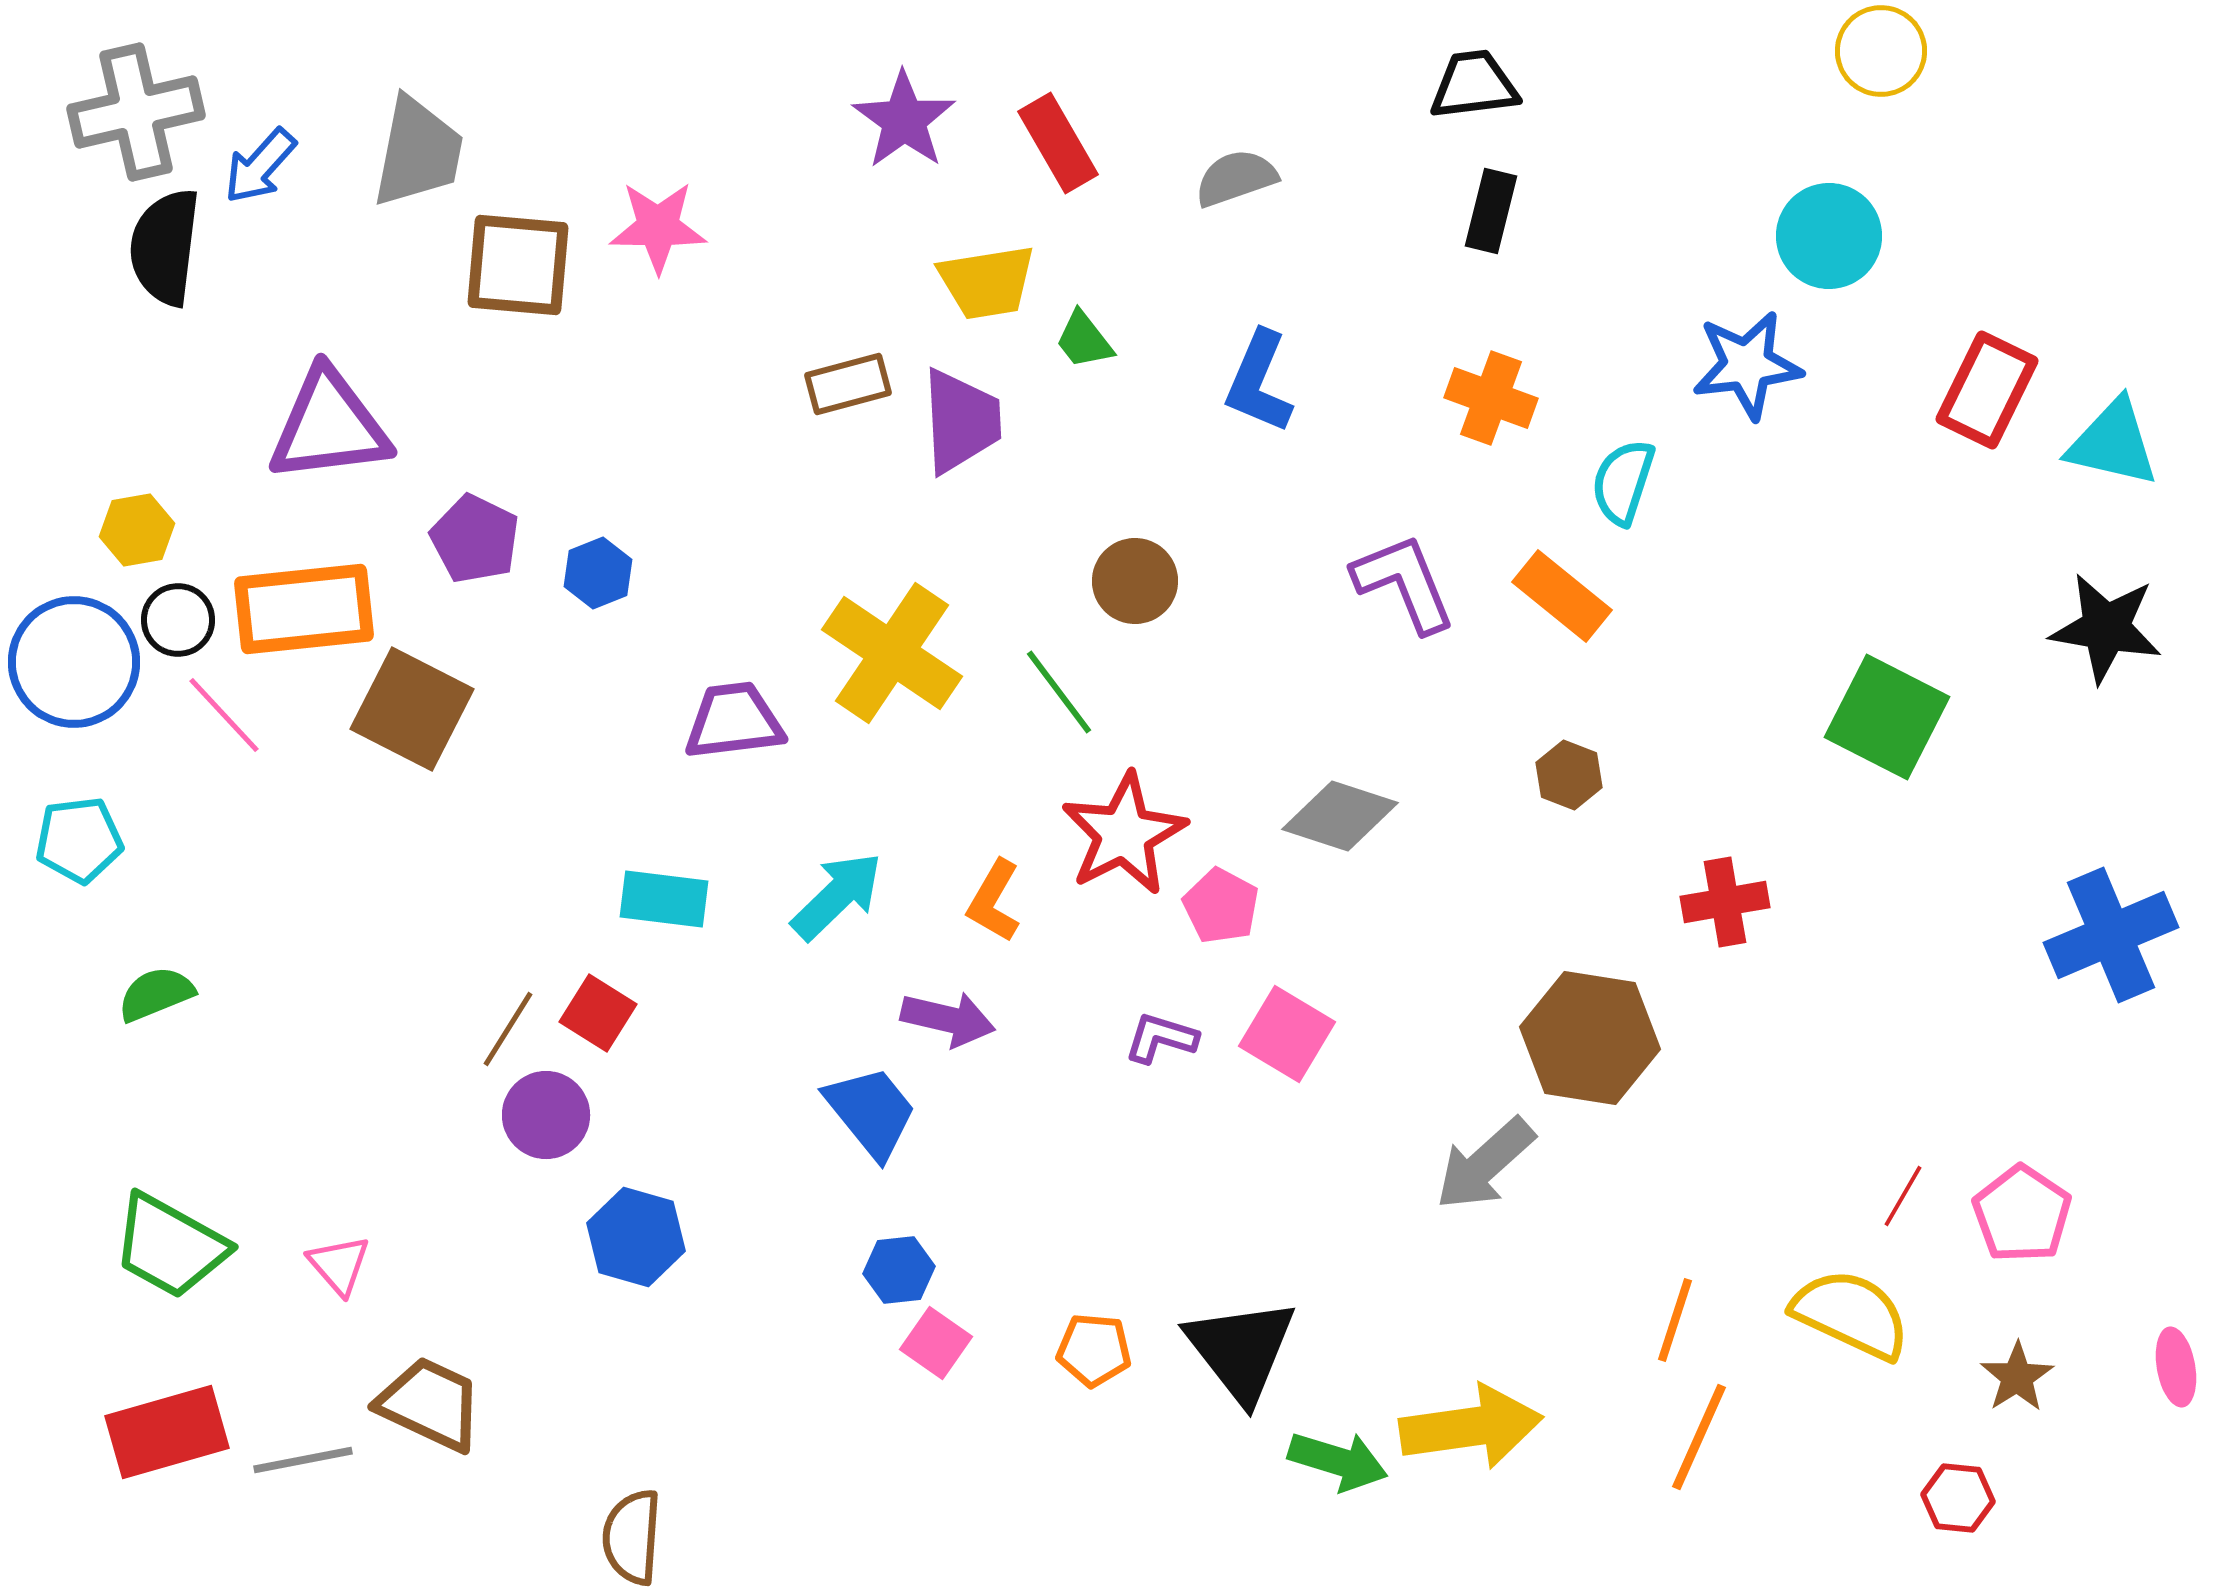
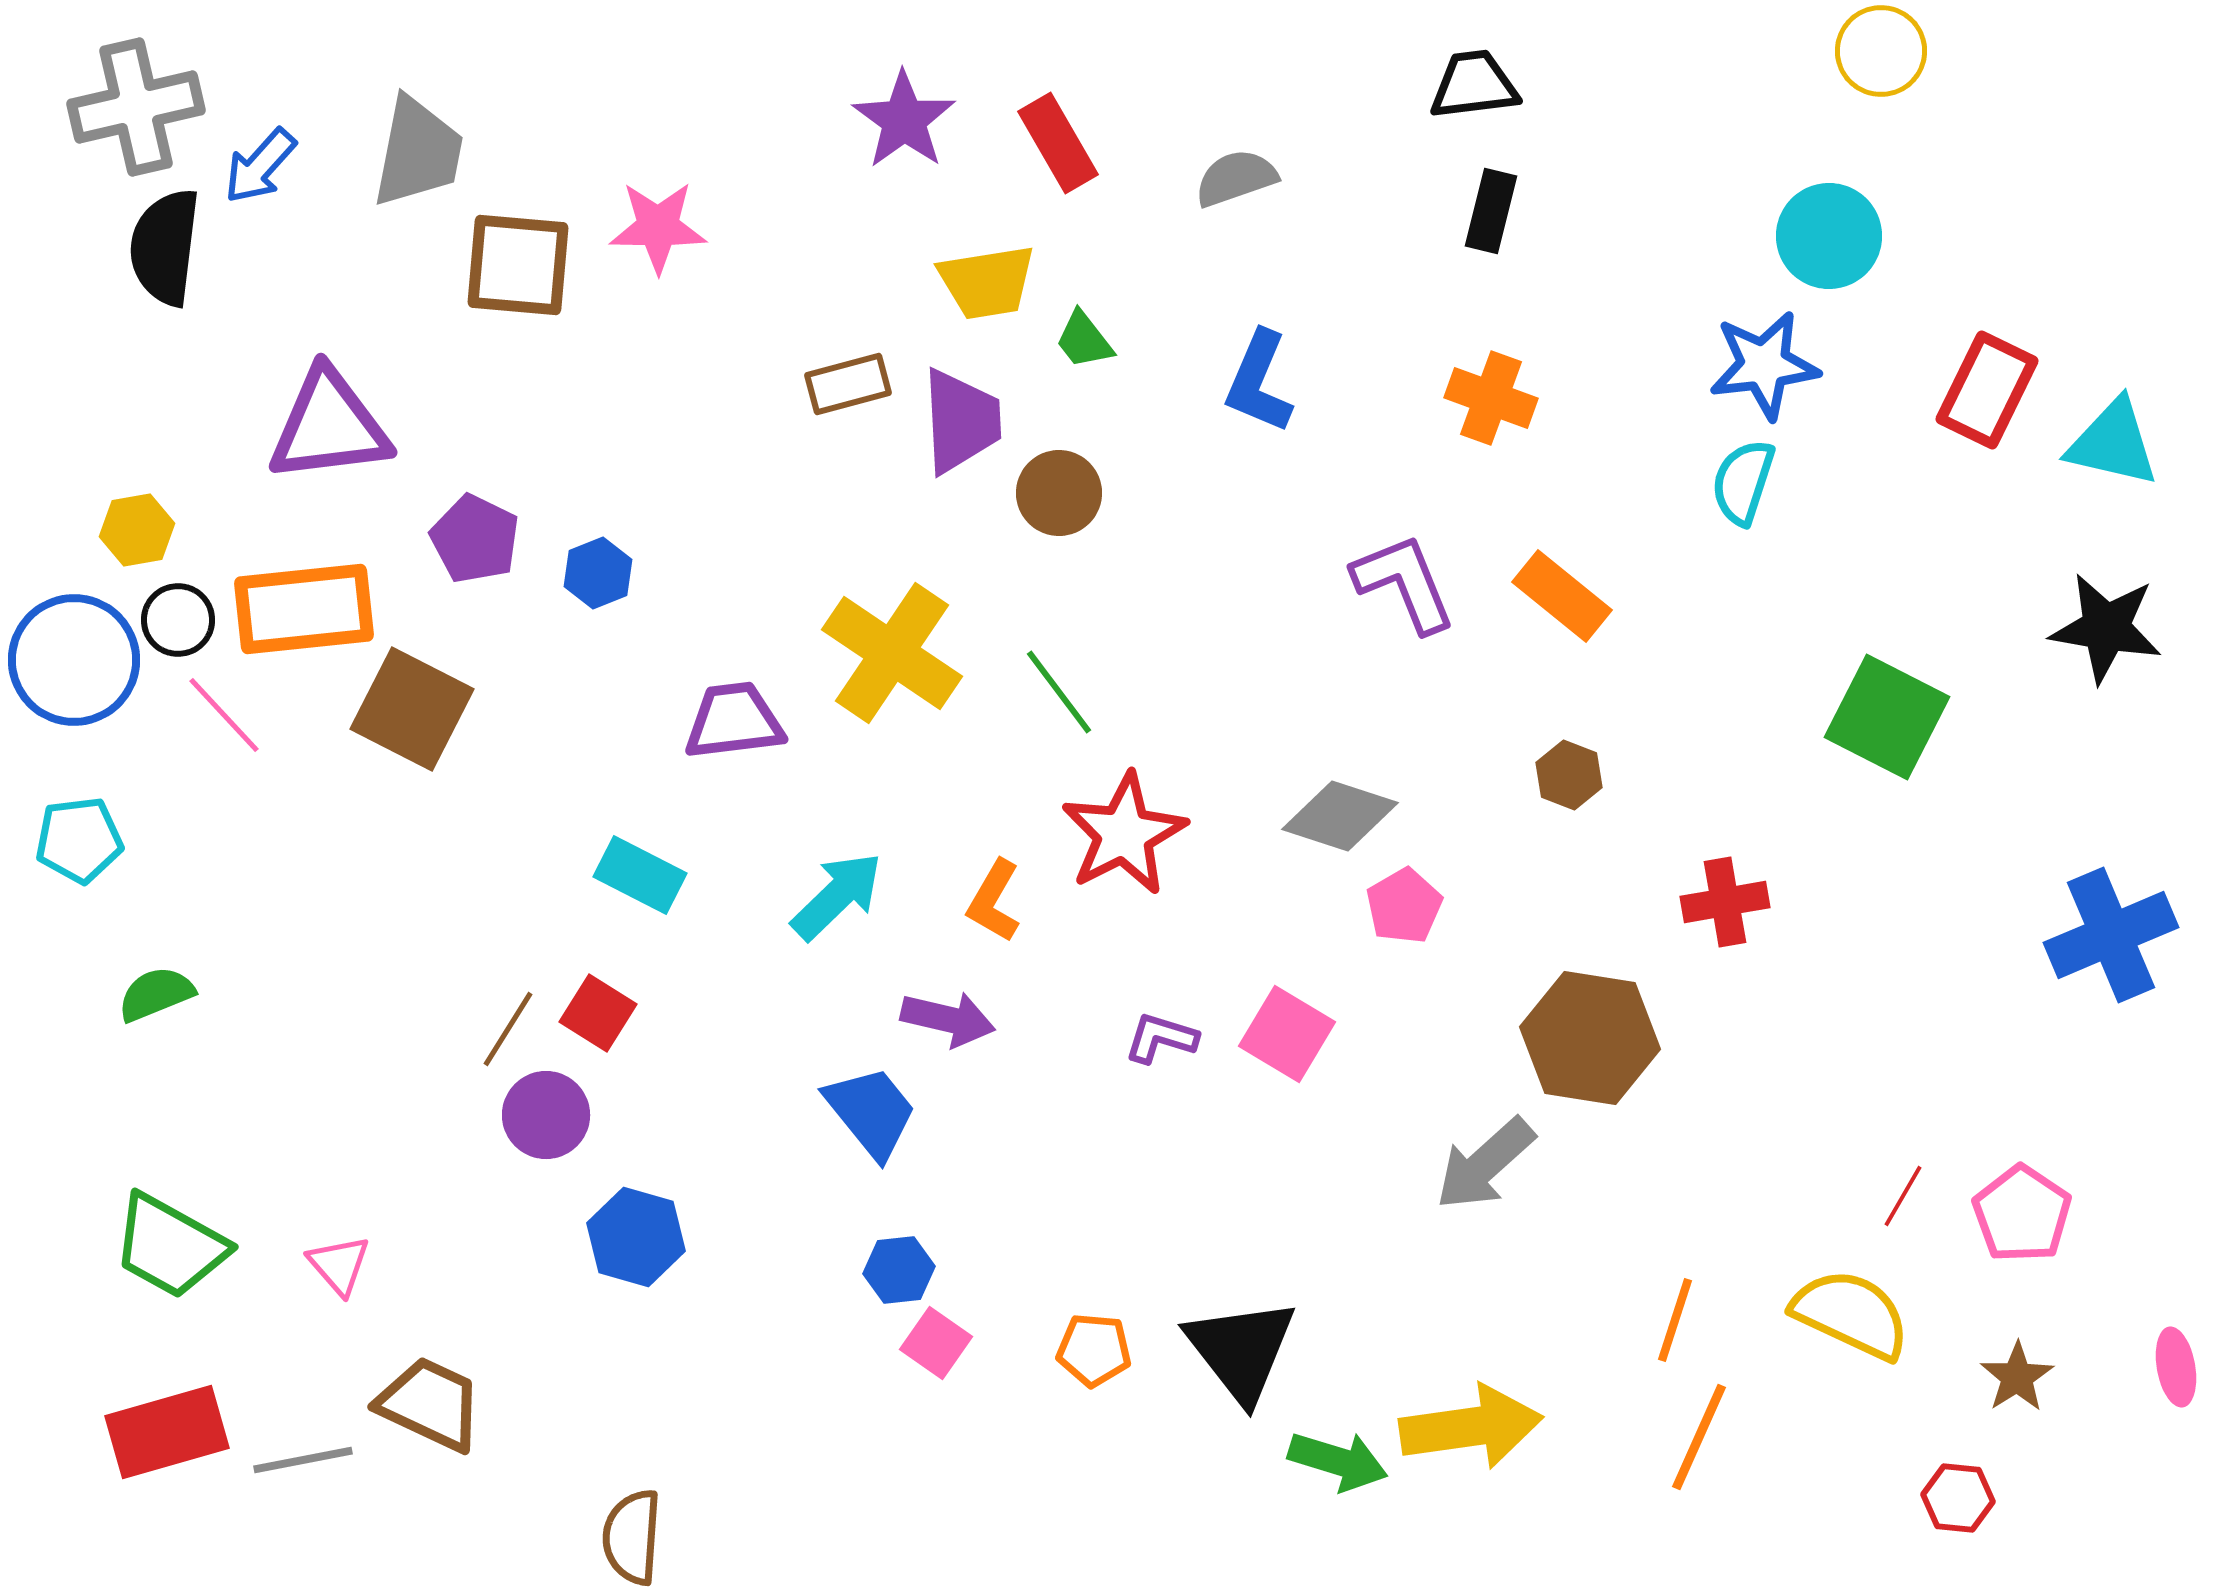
gray cross at (136, 112): moved 5 px up
blue star at (1747, 365): moved 17 px right
cyan semicircle at (1623, 482): moved 120 px right
brown circle at (1135, 581): moved 76 px left, 88 px up
blue circle at (74, 662): moved 2 px up
cyan rectangle at (664, 899): moved 24 px left, 24 px up; rotated 20 degrees clockwise
pink pentagon at (1221, 906): moved 183 px right; rotated 14 degrees clockwise
